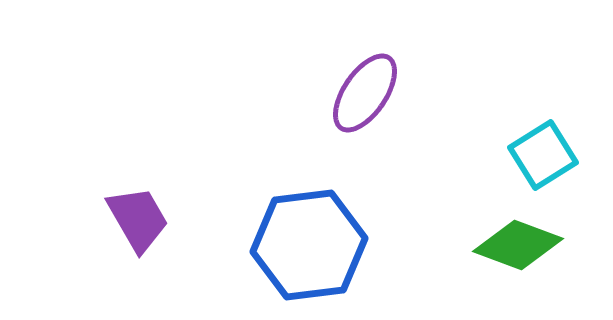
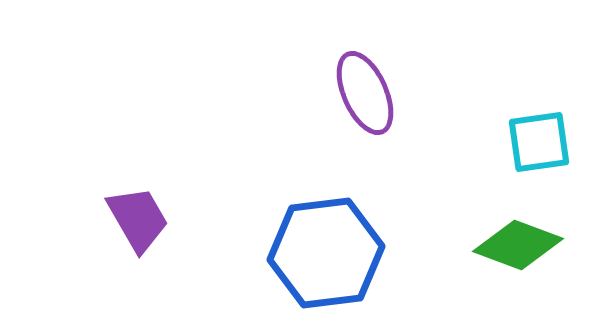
purple ellipse: rotated 58 degrees counterclockwise
cyan square: moved 4 px left, 13 px up; rotated 24 degrees clockwise
blue hexagon: moved 17 px right, 8 px down
